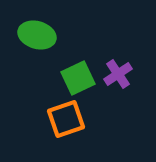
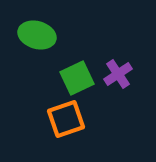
green square: moved 1 px left
